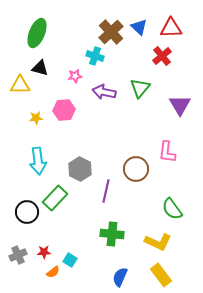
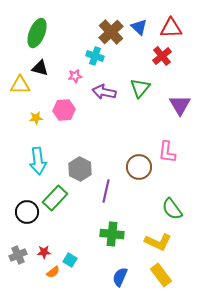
brown circle: moved 3 px right, 2 px up
